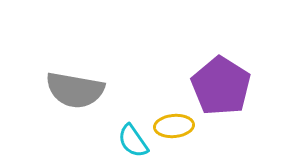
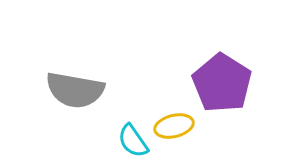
purple pentagon: moved 1 px right, 3 px up
yellow ellipse: rotated 9 degrees counterclockwise
